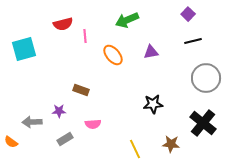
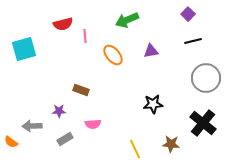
purple triangle: moved 1 px up
gray arrow: moved 4 px down
